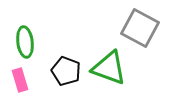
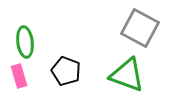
green triangle: moved 18 px right, 7 px down
pink rectangle: moved 1 px left, 4 px up
